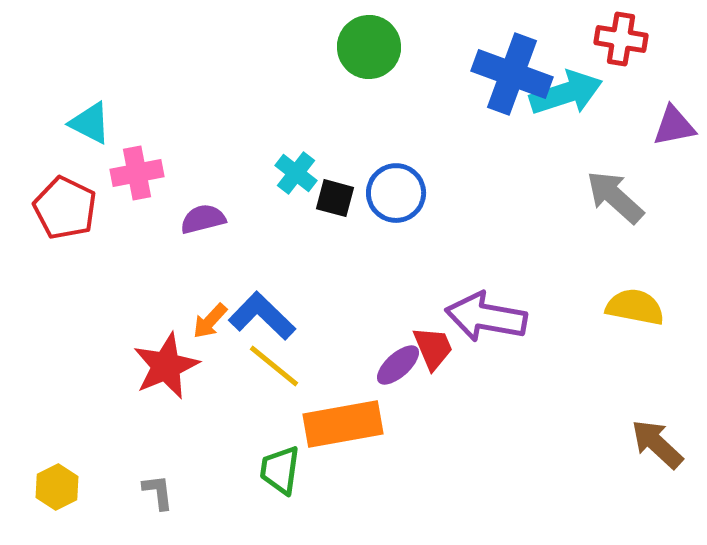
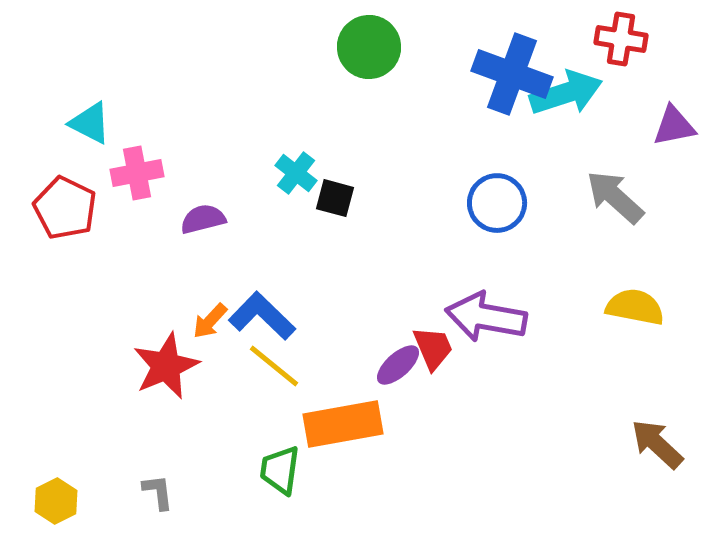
blue circle: moved 101 px right, 10 px down
yellow hexagon: moved 1 px left, 14 px down
